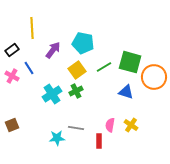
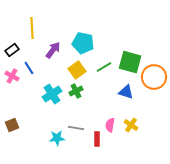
red rectangle: moved 2 px left, 2 px up
